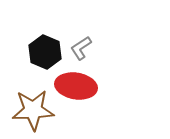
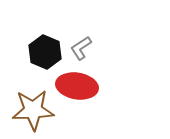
red ellipse: moved 1 px right
